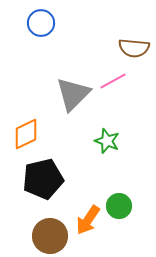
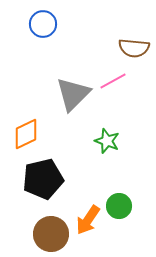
blue circle: moved 2 px right, 1 px down
brown circle: moved 1 px right, 2 px up
